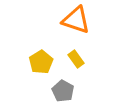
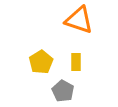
orange triangle: moved 3 px right
yellow rectangle: moved 3 px down; rotated 36 degrees clockwise
